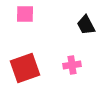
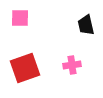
pink square: moved 5 px left, 4 px down
black trapezoid: rotated 15 degrees clockwise
